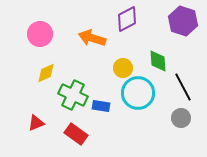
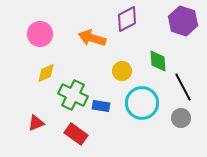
yellow circle: moved 1 px left, 3 px down
cyan circle: moved 4 px right, 10 px down
